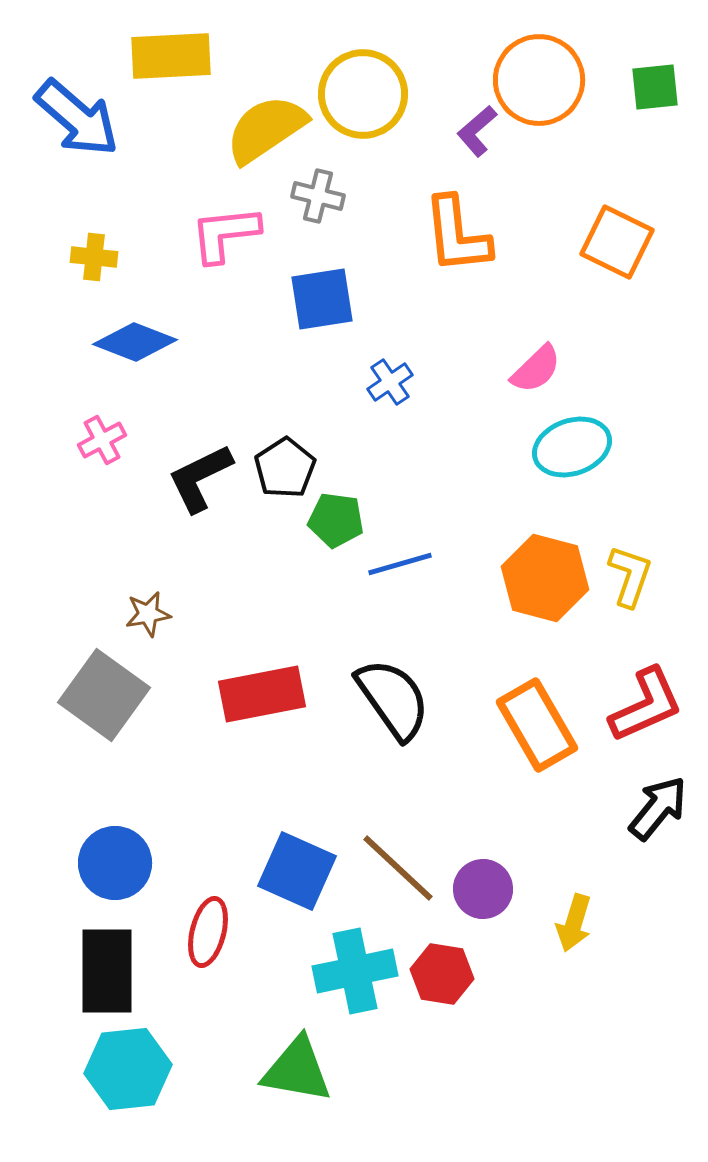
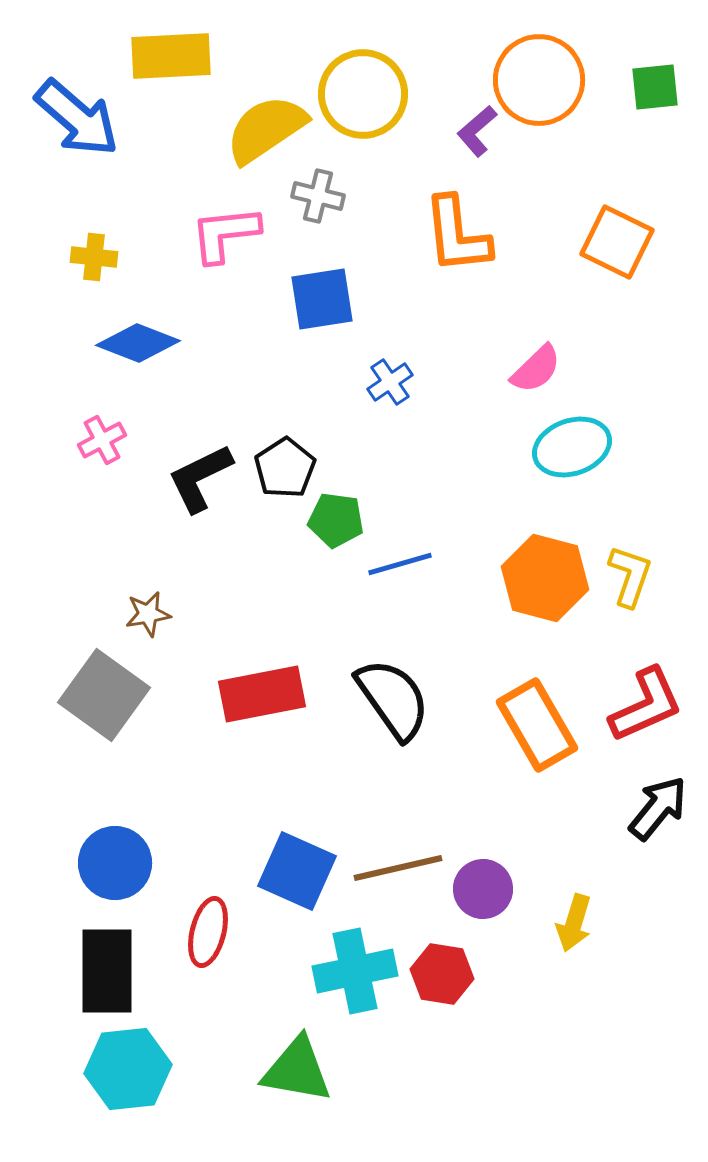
blue diamond at (135, 342): moved 3 px right, 1 px down
brown line at (398, 868): rotated 56 degrees counterclockwise
